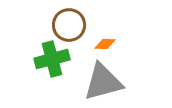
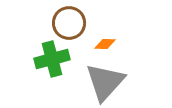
brown circle: moved 2 px up
gray triangle: moved 2 px right; rotated 33 degrees counterclockwise
